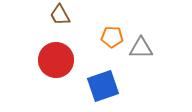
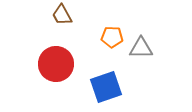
brown trapezoid: moved 2 px right
red circle: moved 4 px down
blue square: moved 3 px right, 1 px down
